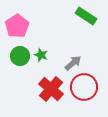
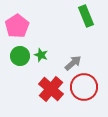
green rectangle: rotated 35 degrees clockwise
